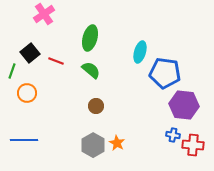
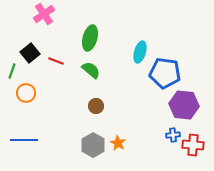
orange circle: moved 1 px left
blue cross: rotated 16 degrees counterclockwise
orange star: moved 1 px right
